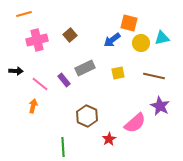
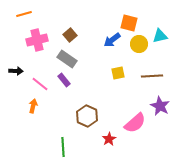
cyan triangle: moved 2 px left, 2 px up
yellow circle: moved 2 px left, 1 px down
gray rectangle: moved 18 px left, 9 px up; rotated 60 degrees clockwise
brown line: moved 2 px left; rotated 15 degrees counterclockwise
